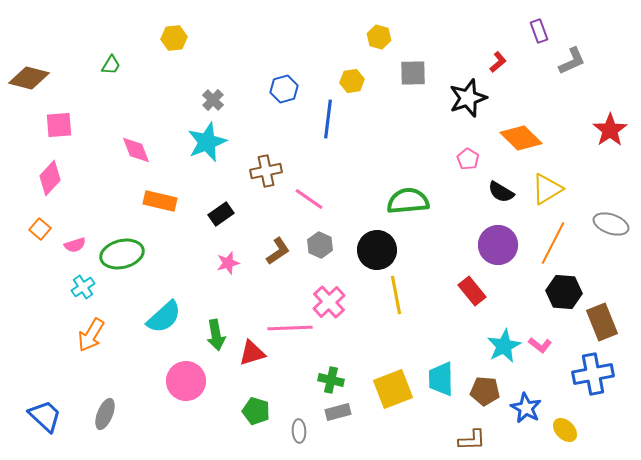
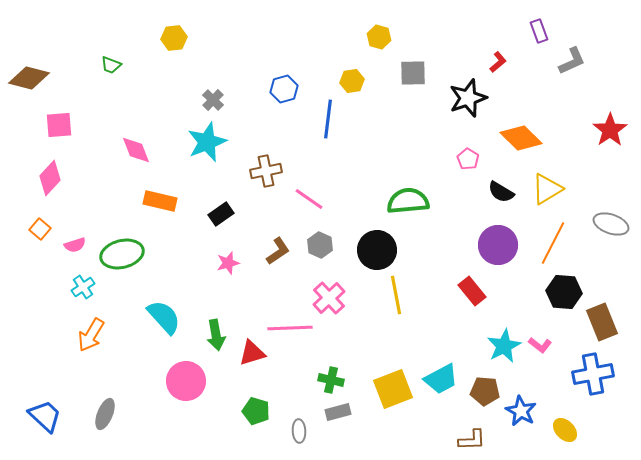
green trapezoid at (111, 65): rotated 80 degrees clockwise
pink cross at (329, 302): moved 4 px up
cyan semicircle at (164, 317): rotated 90 degrees counterclockwise
cyan trapezoid at (441, 379): rotated 117 degrees counterclockwise
blue star at (526, 408): moved 5 px left, 3 px down
